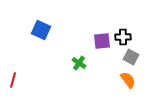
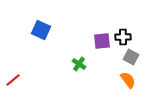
green cross: moved 1 px down
red line: rotated 35 degrees clockwise
